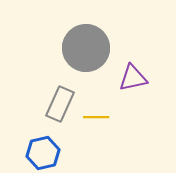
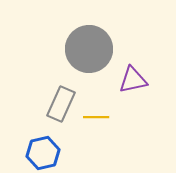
gray circle: moved 3 px right, 1 px down
purple triangle: moved 2 px down
gray rectangle: moved 1 px right
